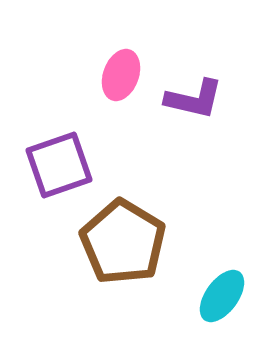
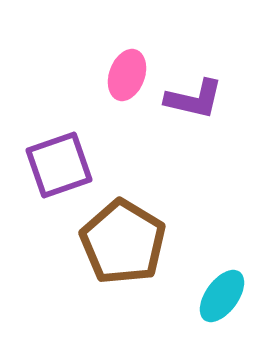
pink ellipse: moved 6 px right
